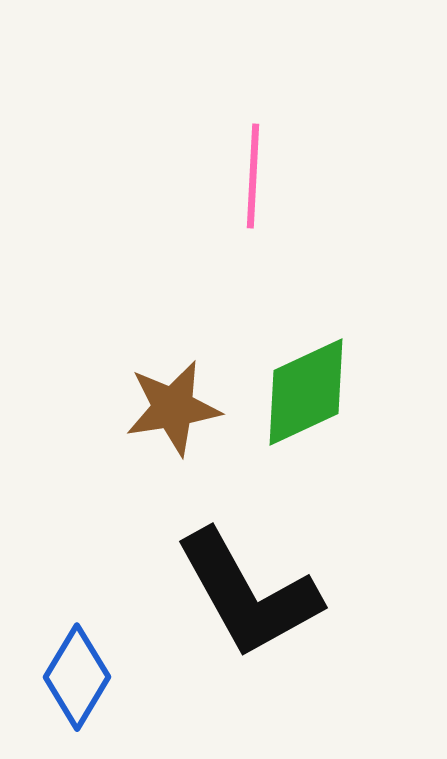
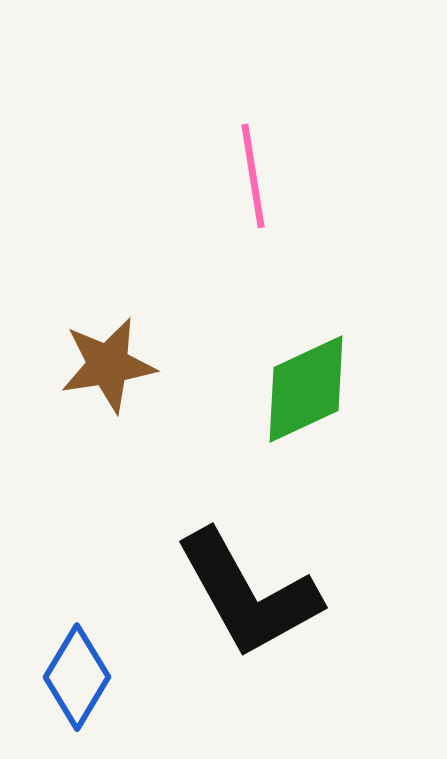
pink line: rotated 12 degrees counterclockwise
green diamond: moved 3 px up
brown star: moved 65 px left, 43 px up
